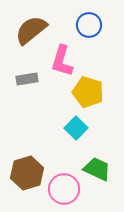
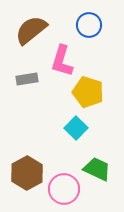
brown hexagon: rotated 12 degrees counterclockwise
